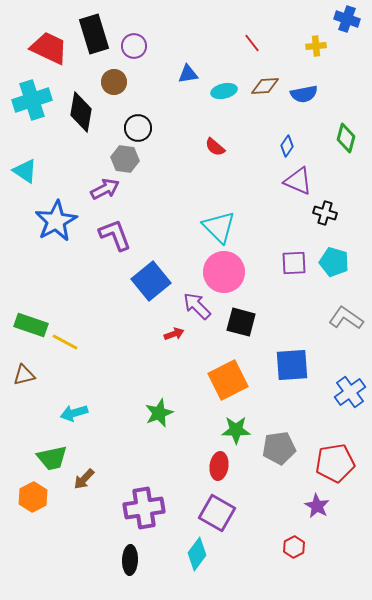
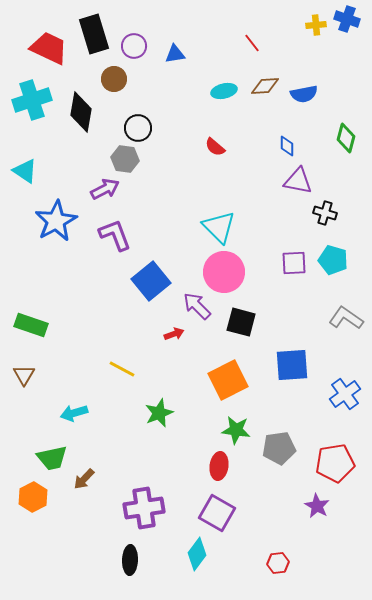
yellow cross at (316, 46): moved 21 px up
blue triangle at (188, 74): moved 13 px left, 20 px up
brown circle at (114, 82): moved 3 px up
blue diamond at (287, 146): rotated 35 degrees counterclockwise
purple triangle at (298, 181): rotated 12 degrees counterclockwise
cyan pentagon at (334, 262): moved 1 px left, 2 px up
yellow line at (65, 342): moved 57 px right, 27 px down
brown triangle at (24, 375): rotated 45 degrees counterclockwise
blue cross at (350, 392): moved 5 px left, 2 px down
green star at (236, 430): rotated 8 degrees clockwise
red hexagon at (294, 547): moved 16 px left, 16 px down; rotated 20 degrees clockwise
